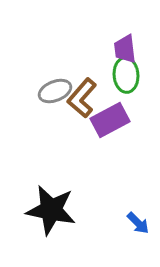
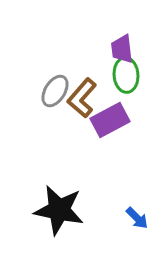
purple trapezoid: moved 3 px left
gray ellipse: rotated 36 degrees counterclockwise
black star: moved 8 px right
blue arrow: moved 1 px left, 5 px up
